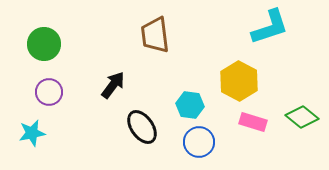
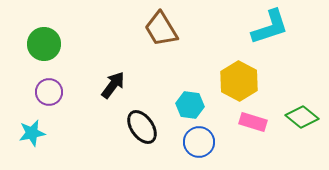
brown trapezoid: moved 6 px right, 6 px up; rotated 24 degrees counterclockwise
